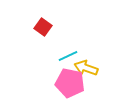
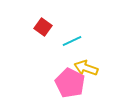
cyan line: moved 4 px right, 15 px up
pink pentagon: rotated 16 degrees clockwise
